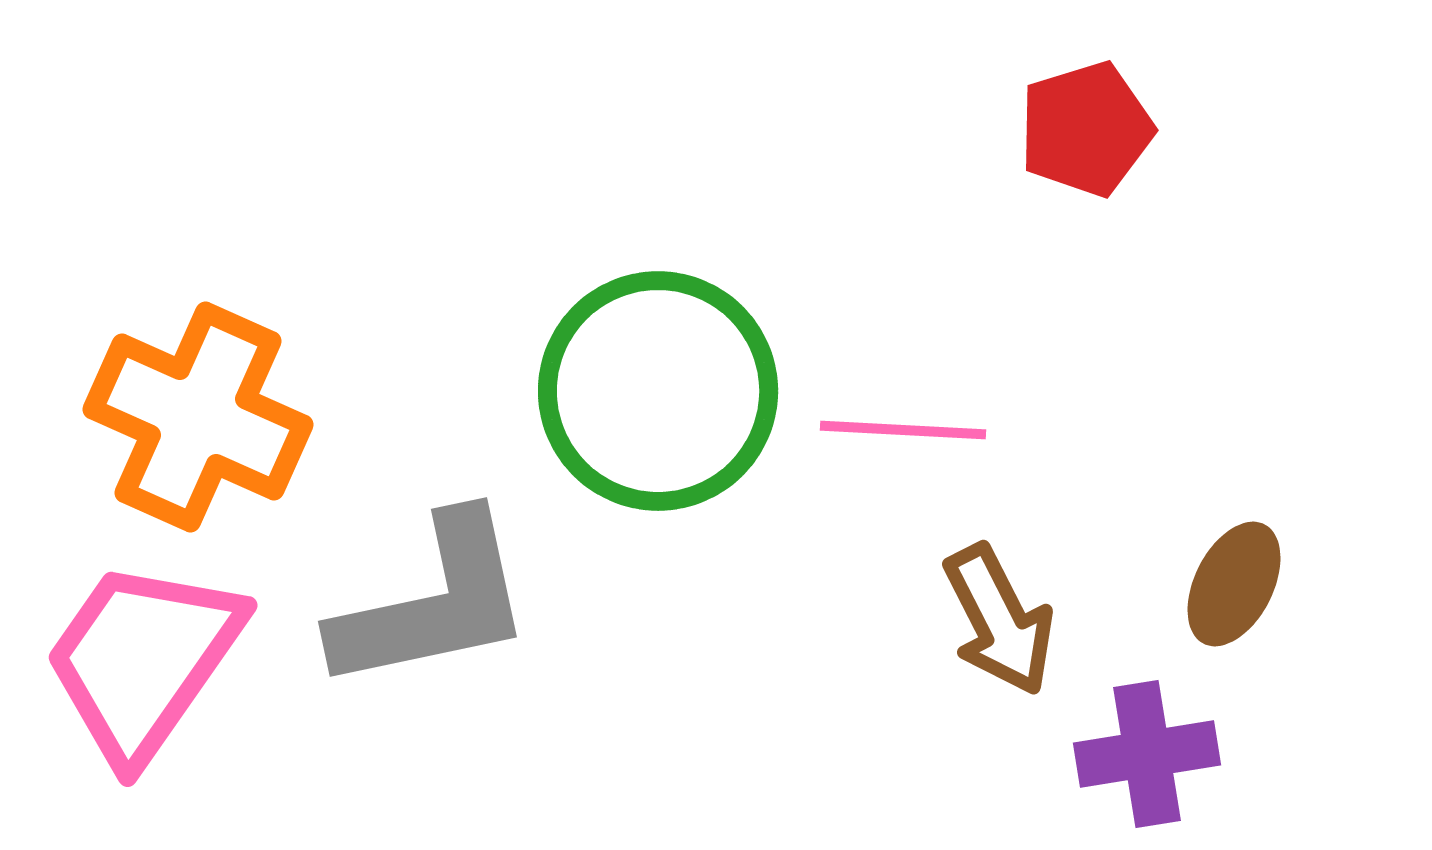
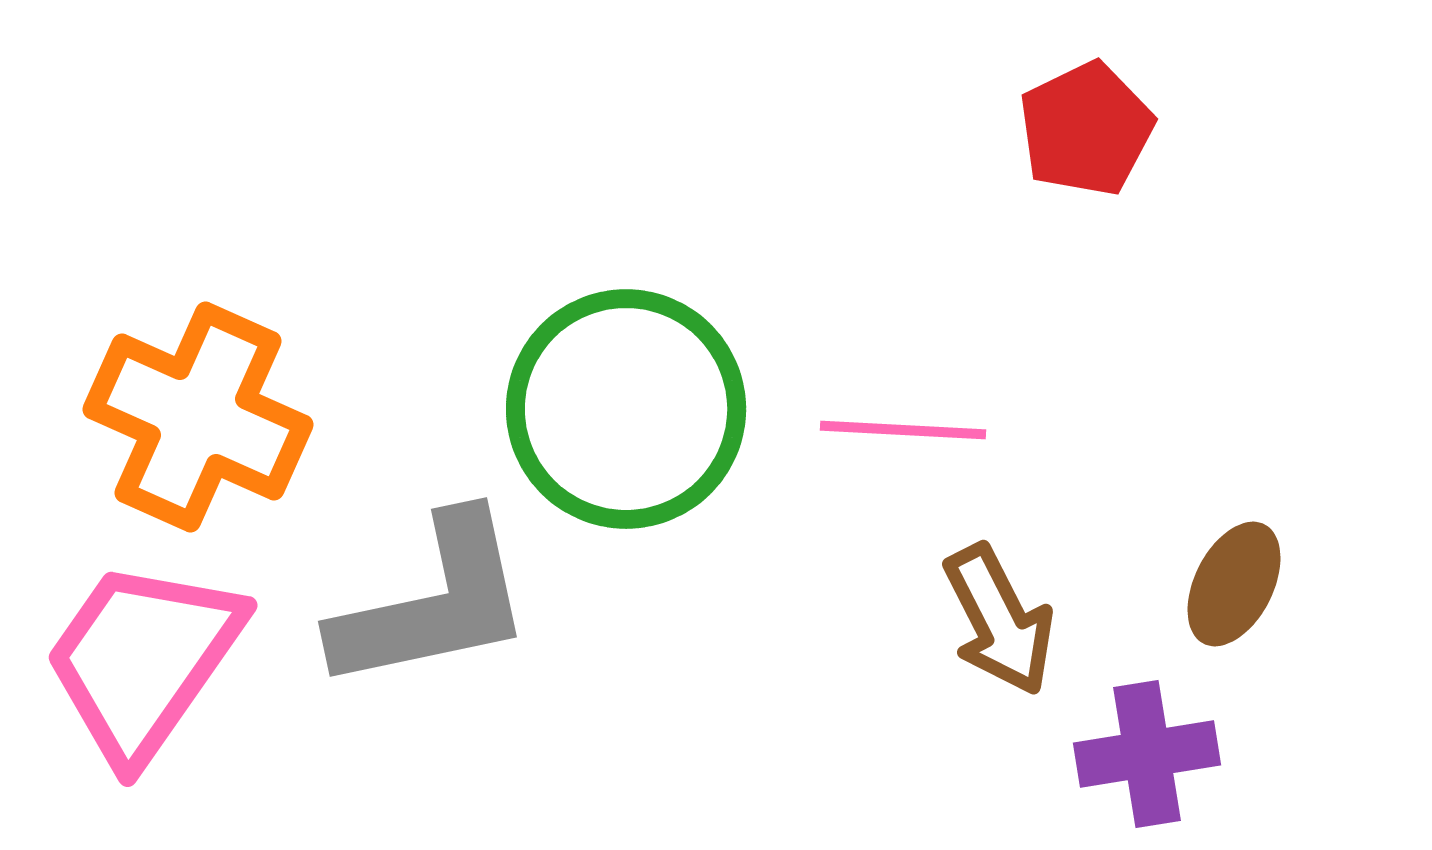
red pentagon: rotated 9 degrees counterclockwise
green circle: moved 32 px left, 18 px down
